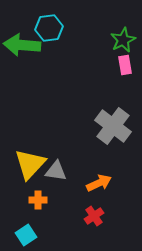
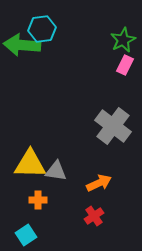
cyan hexagon: moved 7 px left, 1 px down
pink rectangle: rotated 36 degrees clockwise
yellow triangle: rotated 48 degrees clockwise
